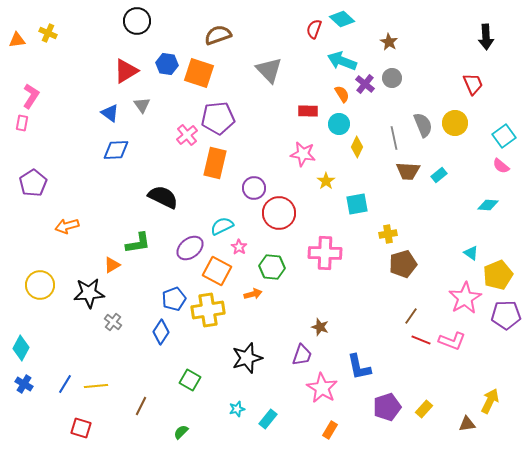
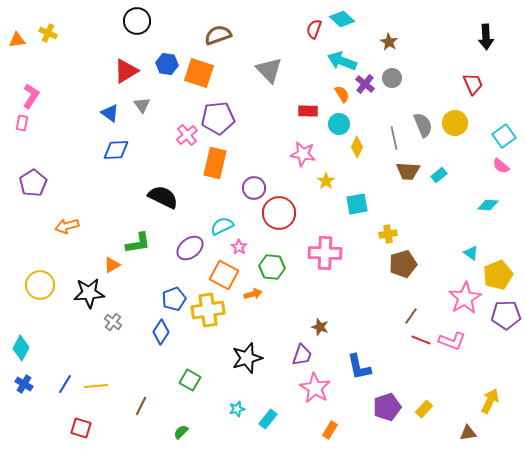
orange square at (217, 271): moved 7 px right, 4 px down
pink star at (322, 388): moved 7 px left
brown triangle at (467, 424): moved 1 px right, 9 px down
